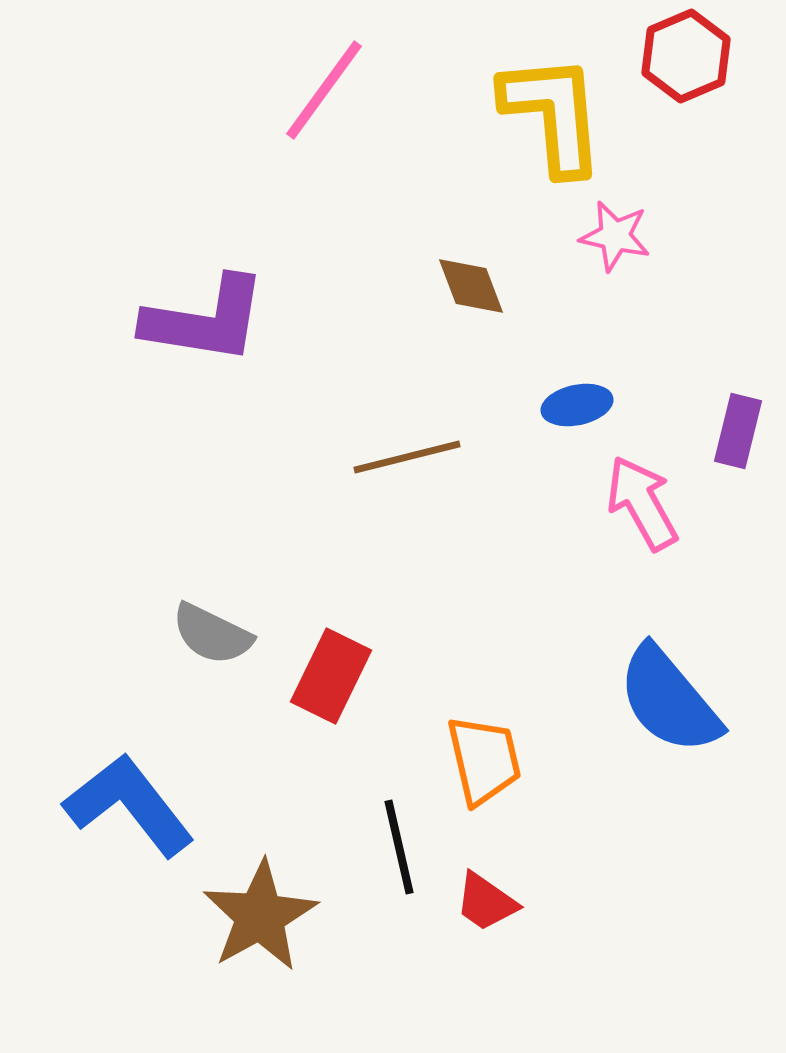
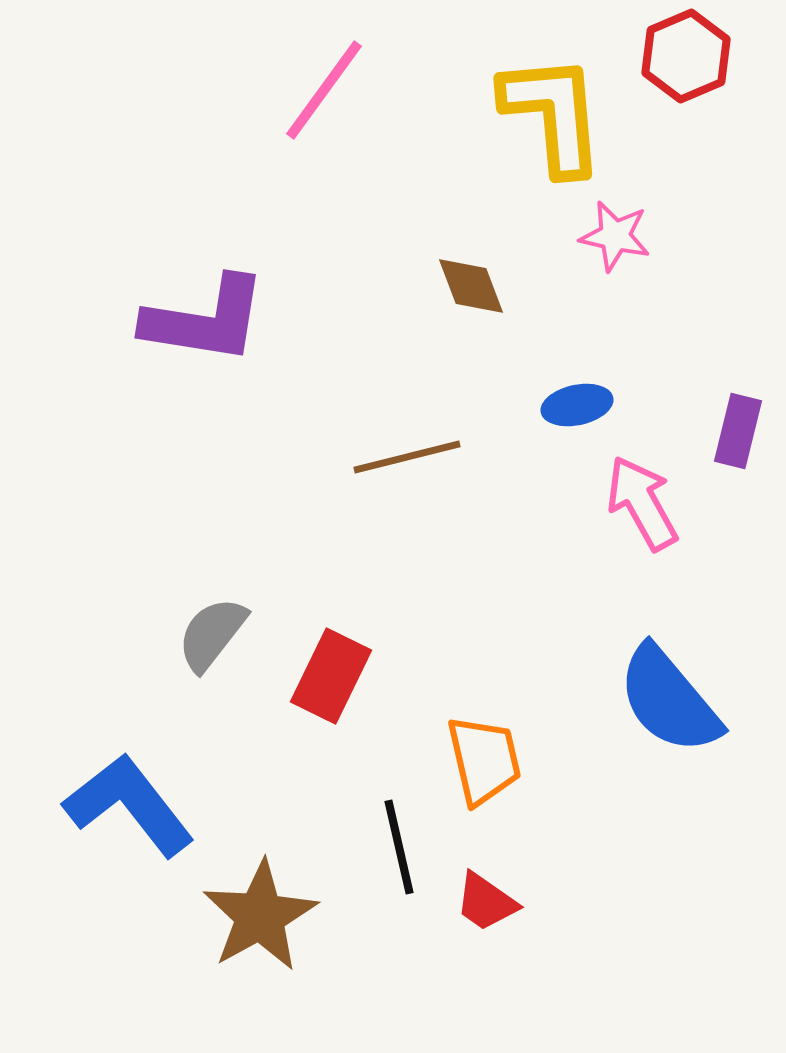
gray semicircle: rotated 102 degrees clockwise
